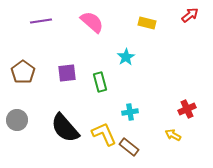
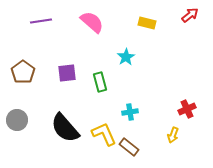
yellow arrow: rotated 98 degrees counterclockwise
